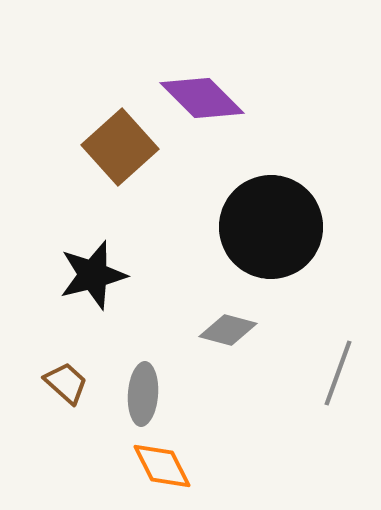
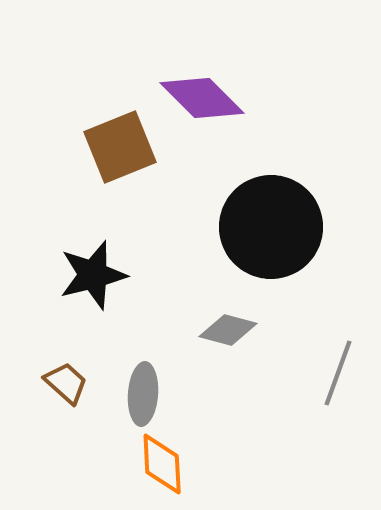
brown square: rotated 20 degrees clockwise
orange diamond: moved 2 px up; rotated 24 degrees clockwise
